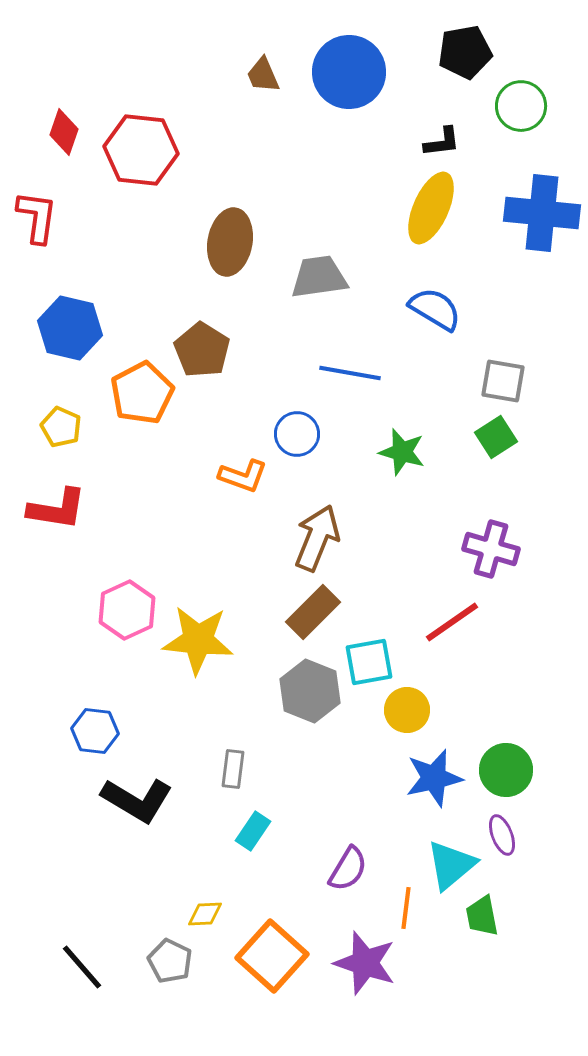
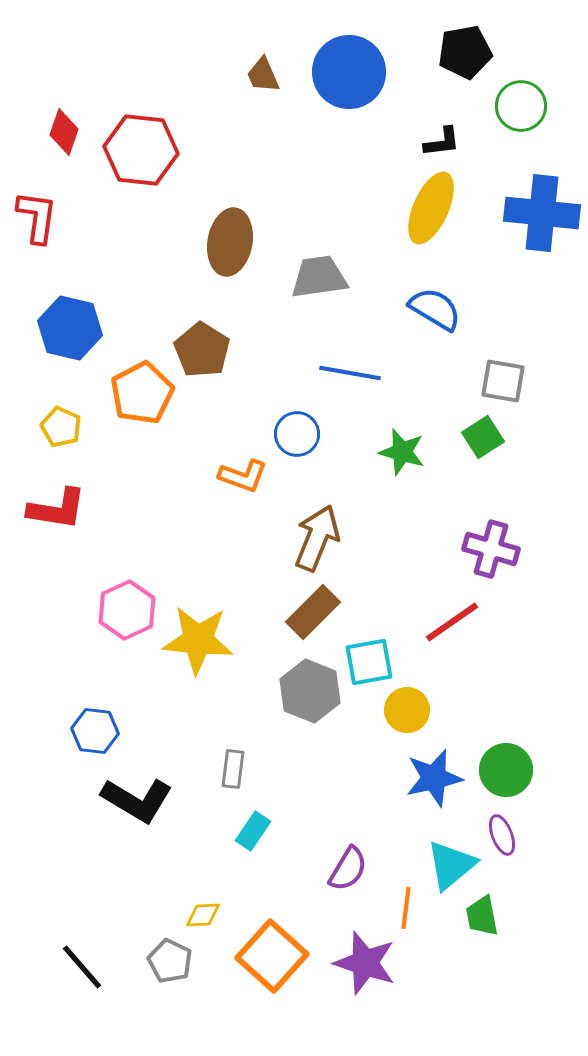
green square at (496, 437): moved 13 px left
yellow diamond at (205, 914): moved 2 px left, 1 px down
